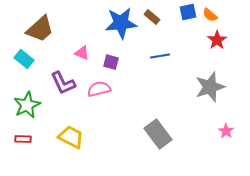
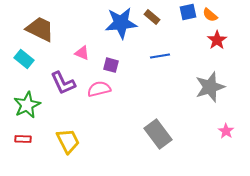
brown trapezoid: rotated 112 degrees counterclockwise
purple square: moved 3 px down
yellow trapezoid: moved 3 px left, 4 px down; rotated 36 degrees clockwise
